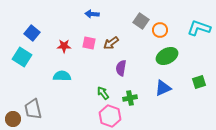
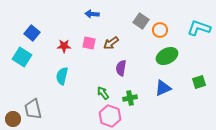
cyan semicircle: rotated 78 degrees counterclockwise
